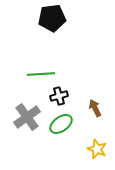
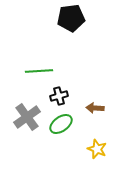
black pentagon: moved 19 px right
green line: moved 2 px left, 3 px up
brown arrow: rotated 60 degrees counterclockwise
